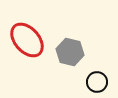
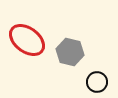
red ellipse: rotated 12 degrees counterclockwise
